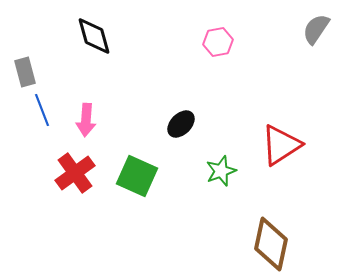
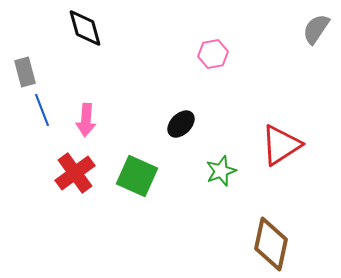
black diamond: moved 9 px left, 8 px up
pink hexagon: moved 5 px left, 12 px down
